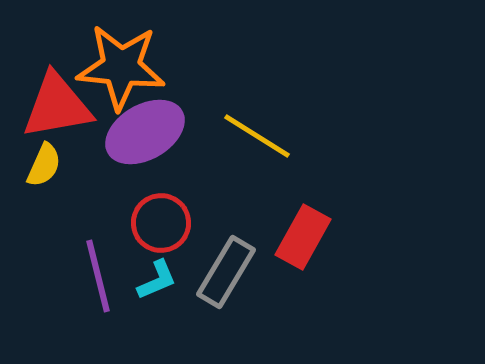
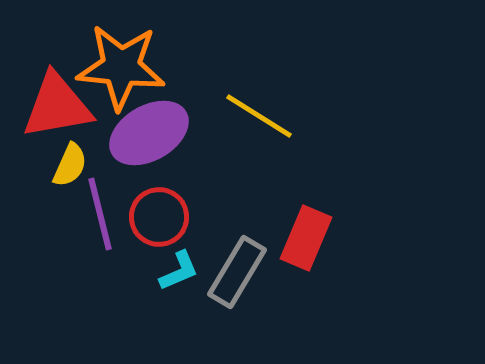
purple ellipse: moved 4 px right, 1 px down
yellow line: moved 2 px right, 20 px up
yellow semicircle: moved 26 px right
red circle: moved 2 px left, 6 px up
red rectangle: moved 3 px right, 1 px down; rotated 6 degrees counterclockwise
gray rectangle: moved 11 px right
purple line: moved 2 px right, 62 px up
cyan L-shape: moved 22 px right, 9 px up
